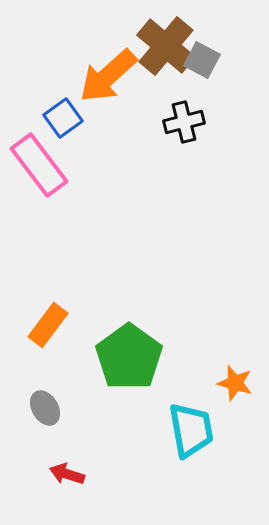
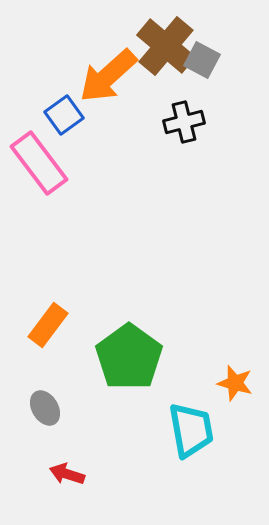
blue square: moved 1 px right, 3 px up
pink rectangle: moved 2 px up
